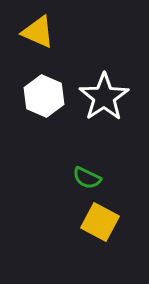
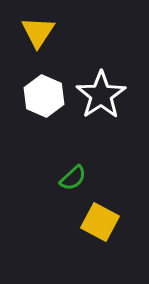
yellow triangle: rotated 39 degrees clockwise
white star: moved 3 px left, 2 px up
green semicircle: moved 14 px left; rotated 68 degrees counterclockwise
